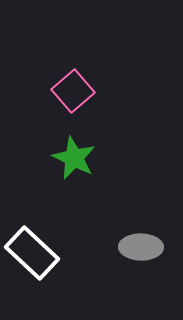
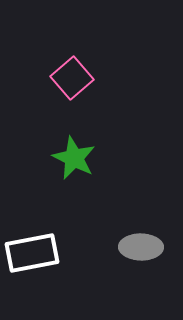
pink square: moved 1 px left, 13 px up
white rectangle: rotated 54 degrees counterclockwise
